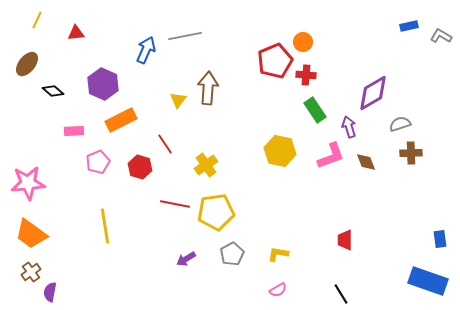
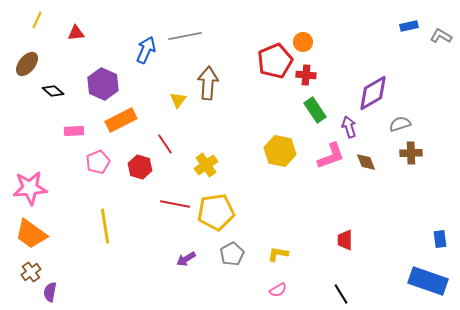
brown arrow at (208, 88): moved 5 px up
pink star at (28, 183): moved 2 px right, 5 px down
